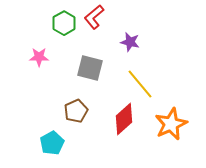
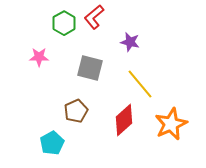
red diamond: moved 1 px down
